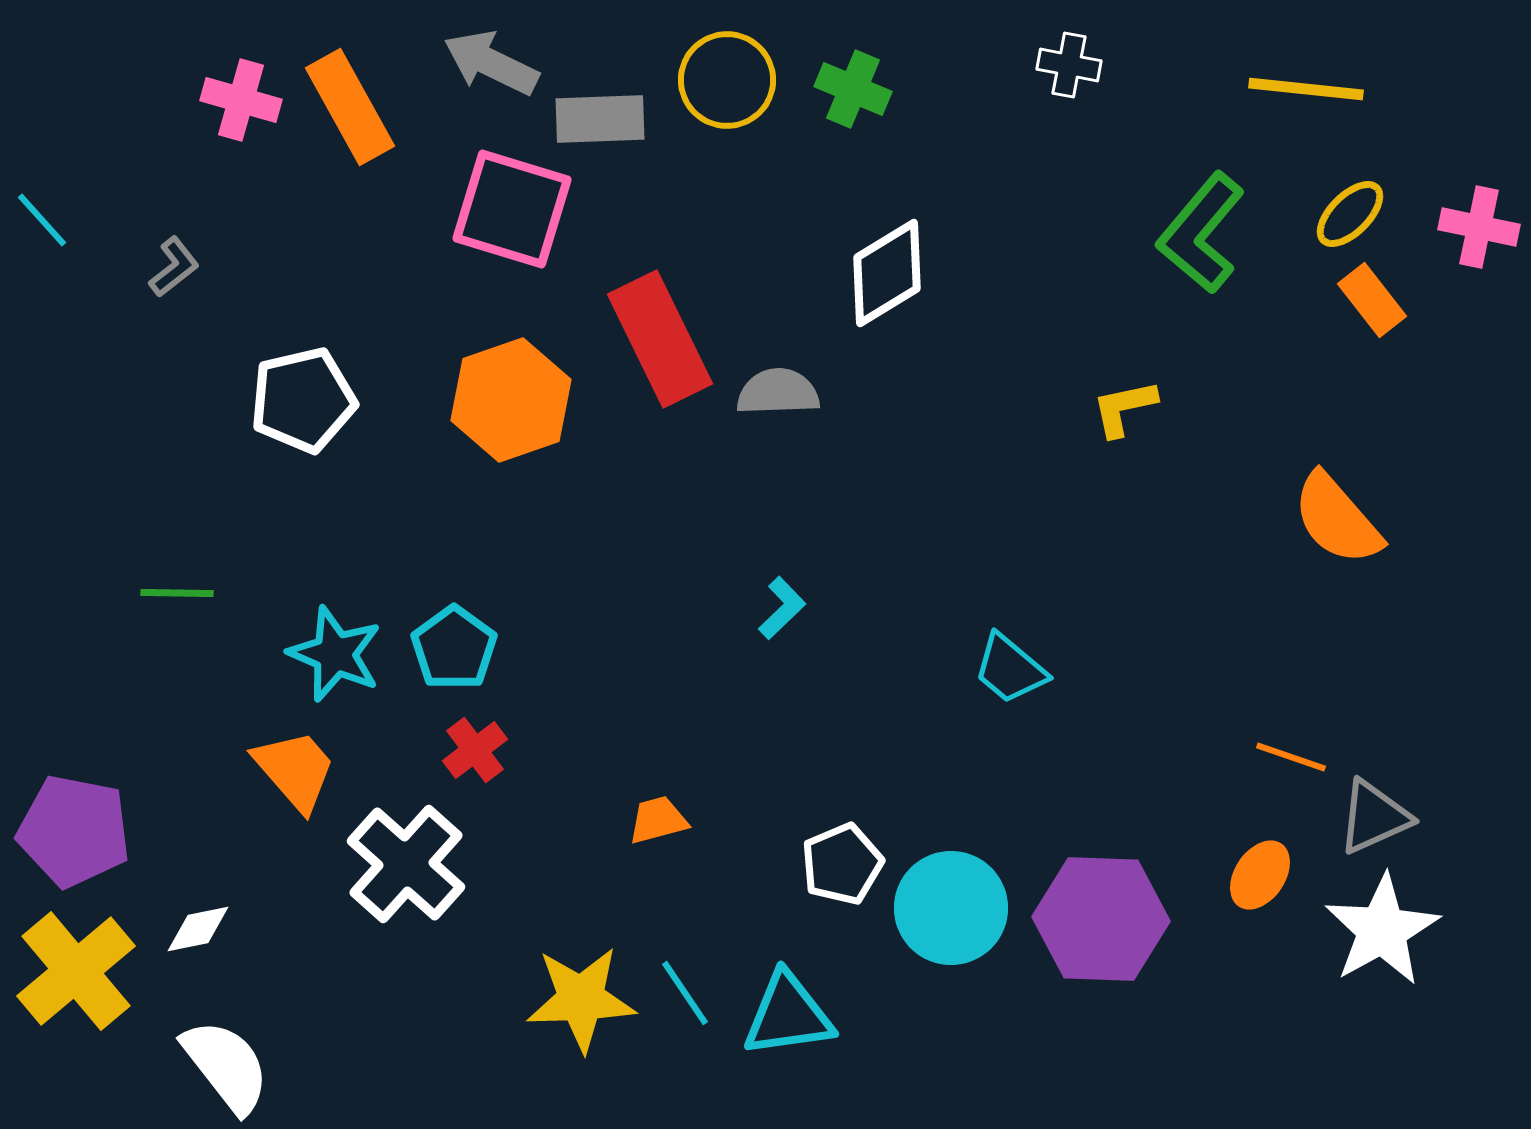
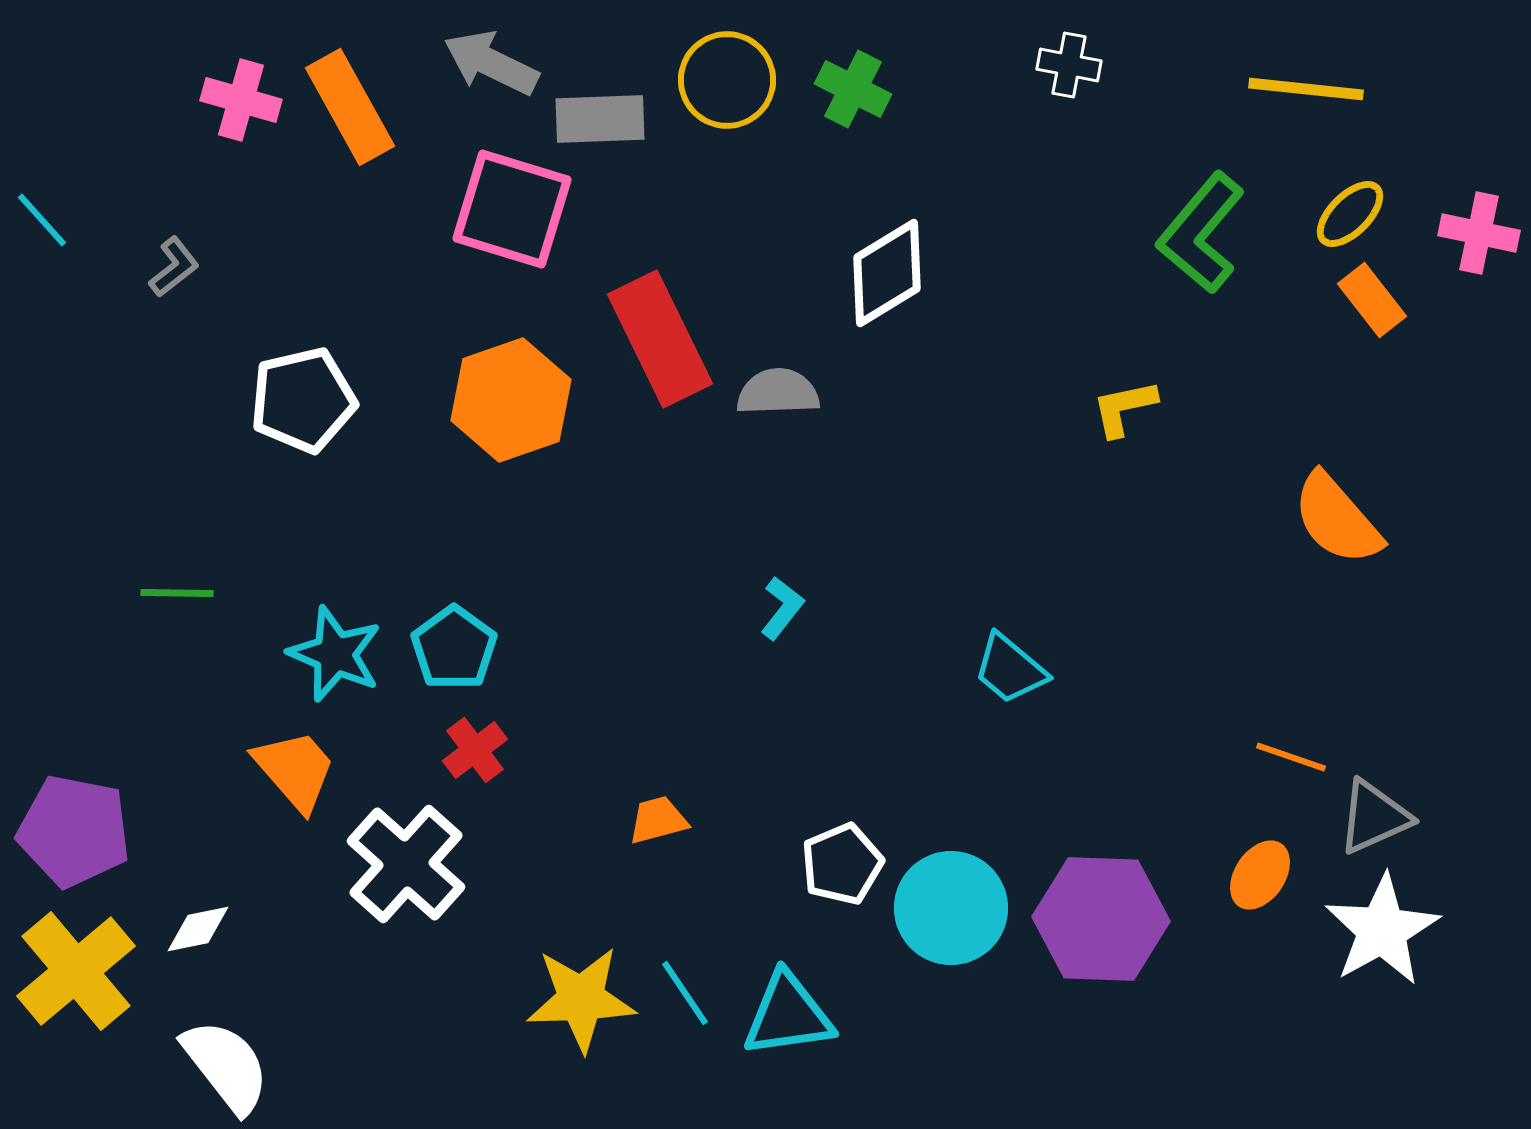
green cross at (853, 89): rotated 4 degrees clockwise
pink cross at (1479, 227): moved 6 px down
cyan L-shape at (782, 608): rotated 8 degrees counterclockwise
